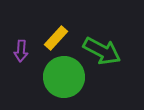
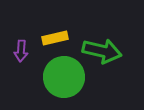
yellow rectangle: moved 1 px left; rotated 35 degrees clockwise
green arrow: rotated 15 degrees counterclockwise
